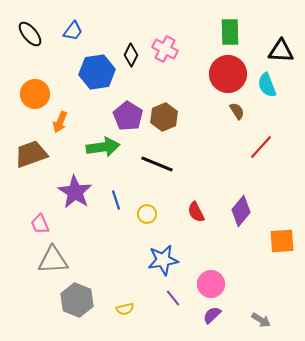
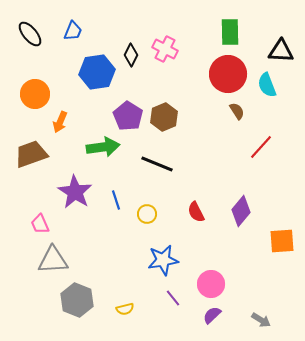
blue trapezoid: rotated 15 degrees counterclockwise
